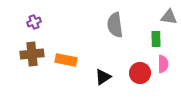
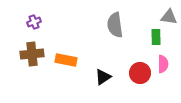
green rectangle: moved 2 px up
